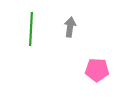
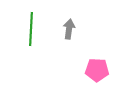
gray arrow: moved 1 px left, 2 px down
